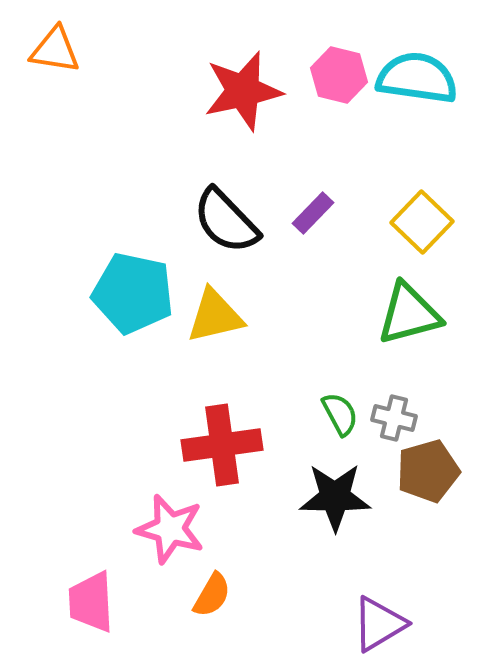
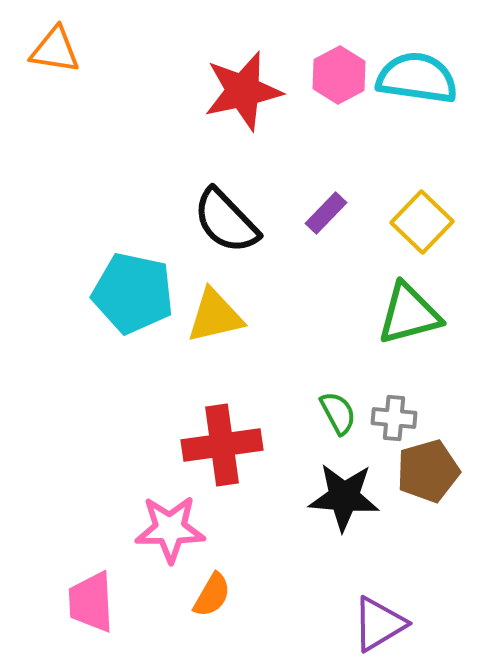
pink hexagon: rotated 18 degrees clockwise
purple rectangle: moved 13 px right
green semicircle: moved 2 px left, 1 px up
gray cross: rotated 9 degrees counterclockwise
black star: moved 9 px right; rotated 4 degrees clockwise
pink star: rotated 16 degrees counterclockwise
